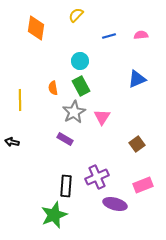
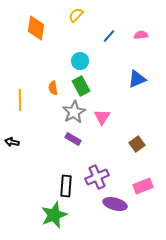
blue line: rotated 32 degrees counterclockwise
purple rectangle: moved 8 px right
pink rectangle: moved 1 px down
